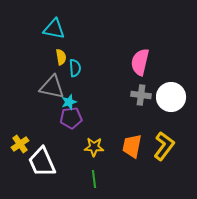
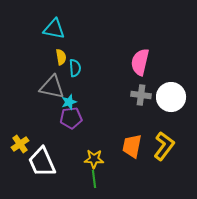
yellow star: moved 12 px down
